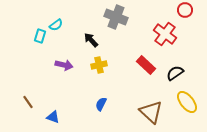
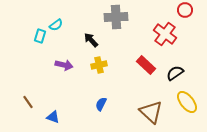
gray cross: rotated 25 degrees counterclockwise
